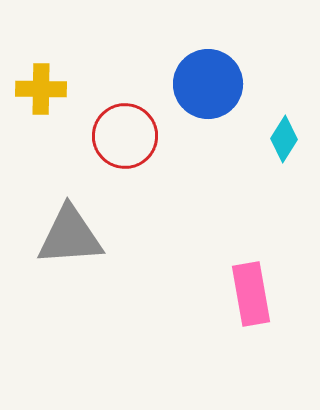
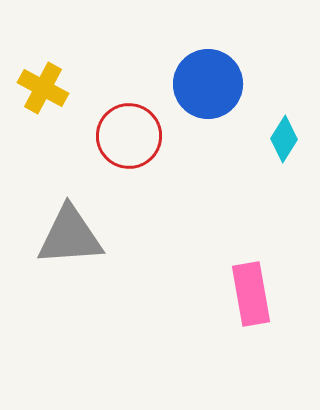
yellow cross: moved 2 px right, 1 px up; rotated 27 degrees clockwise
red circle: moved 4 px right
